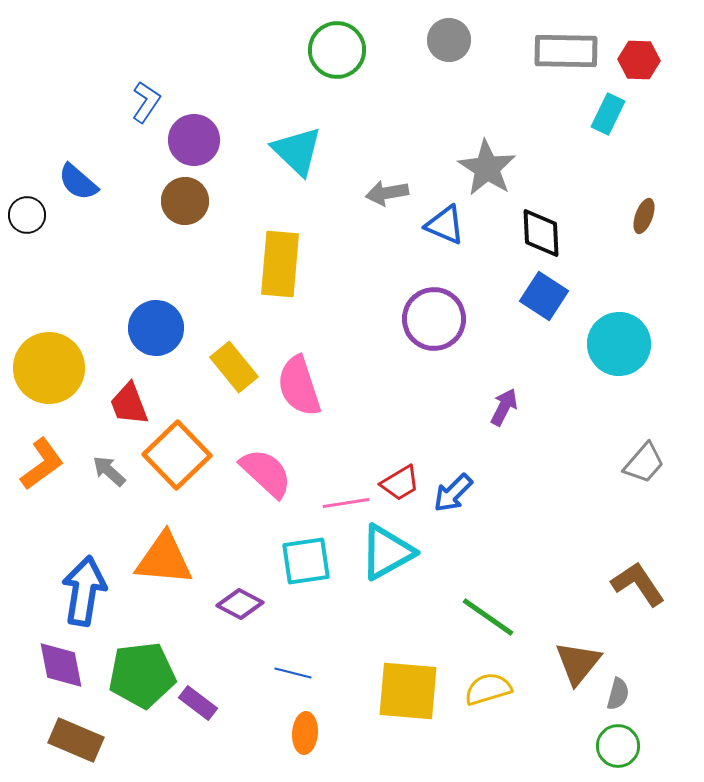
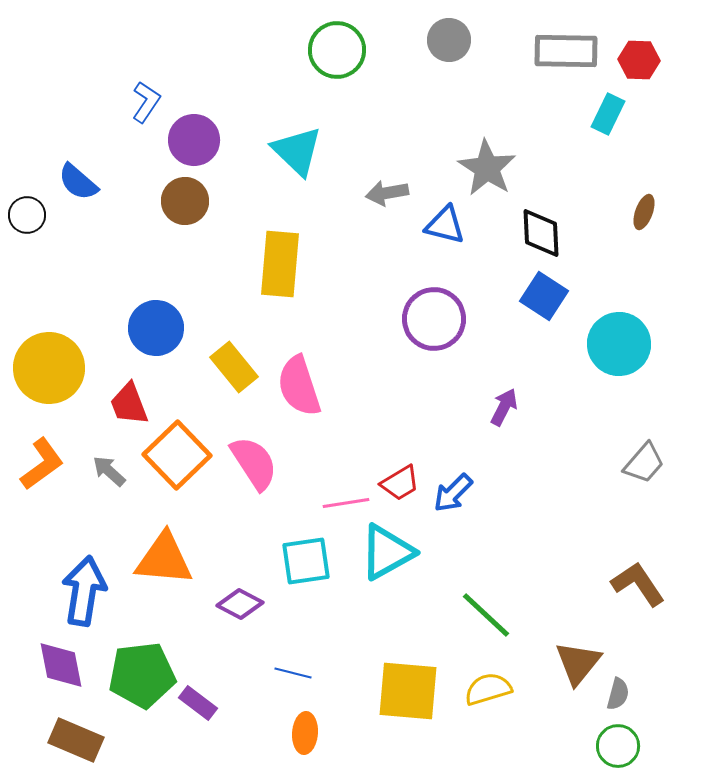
brown ellipse at (644, 216): moved 4 px up
blue triangle at (445, 225): rotated 9 degrees counterclockwise
pink semicircle at (266, 473): moved 12 px left, 10 px up; rotated 14 degrees clockwise
green line at (488, 617): moved 2 px left, 2 px up; rotated 8 degrees clockwise
